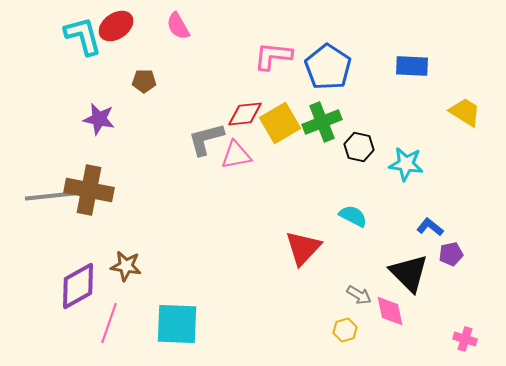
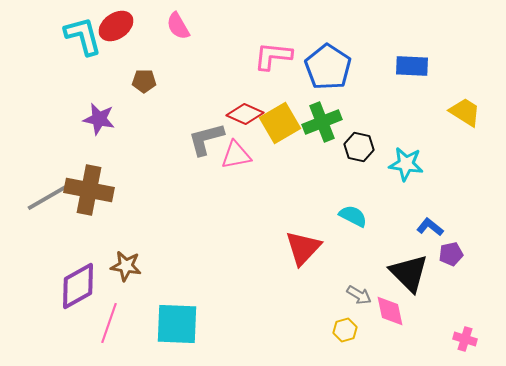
red diamond: rotated 30 degrees clockwise
gray line: rotated 24 degrees counterclockwise
